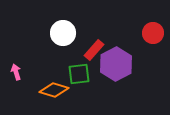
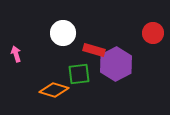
red rectangle: rotated 65 degrees clockwise
pink arrow: moved 18 px up
